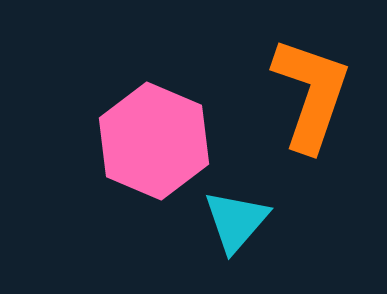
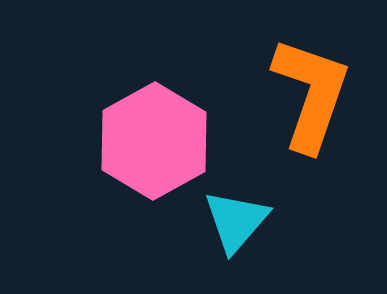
pink hexagon: rotated 8 degrees clockwise
